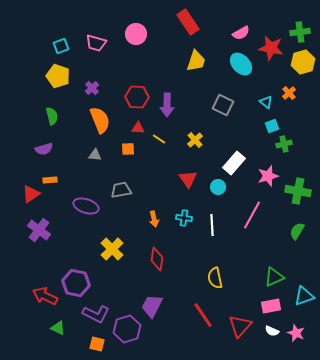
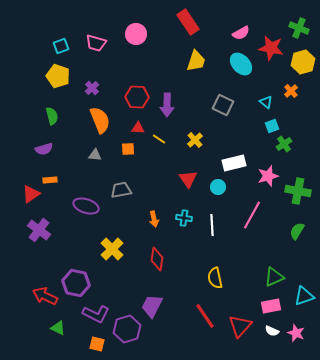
green cross at (300, 32): moved 1 px left, 4 px up; rotated 30 degrees clockwise
orange cross at (289, 93): moved 2 px right, 2 px up
green cross at (284, 144): rotated 21 degrees counterclockwise
white rectangle at (234, 163): rotated 35 degrees clockwise
red line at (203, 315): moved 2 px right, 1 px down
